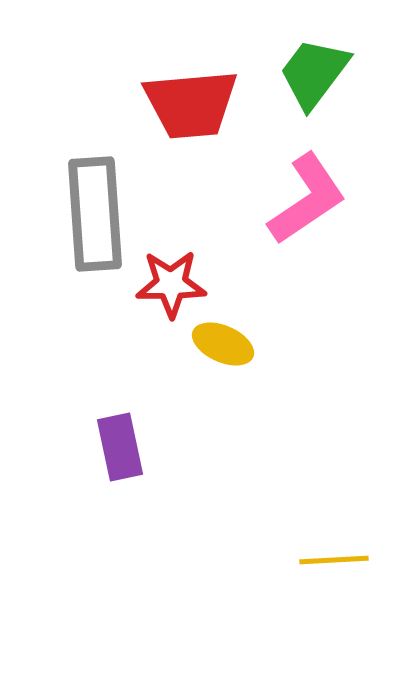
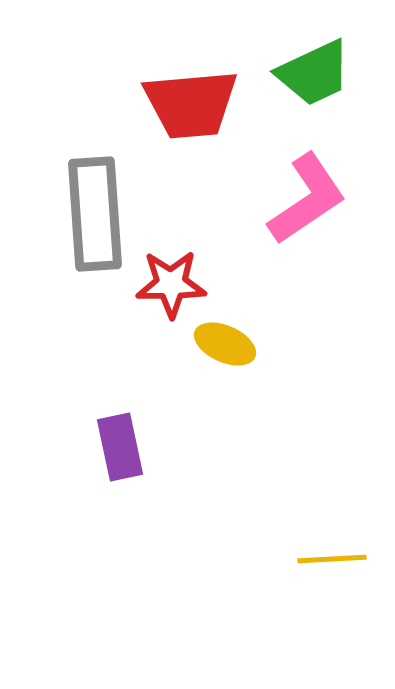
green trapezoid: rotated 152 degrees counterclockwise
yellow ellipse: moved 2 px right
yellow line: moved 2 px left, 1 px up
